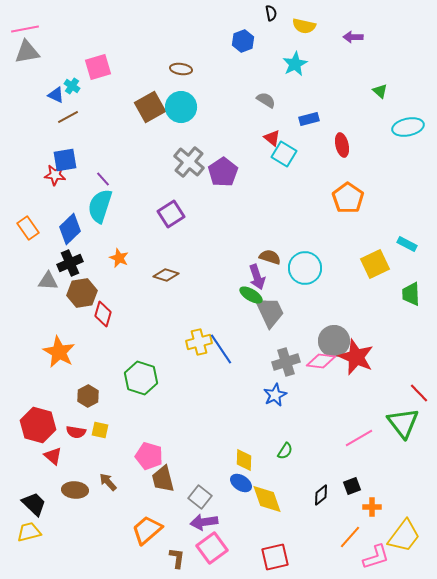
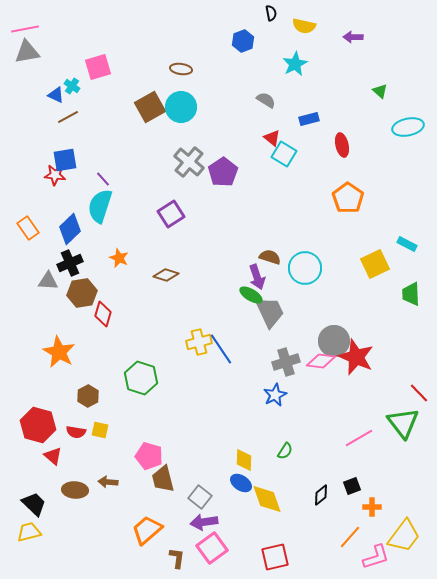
brown arrow at (108, 482): rotated 42 degrees counterclockwise
